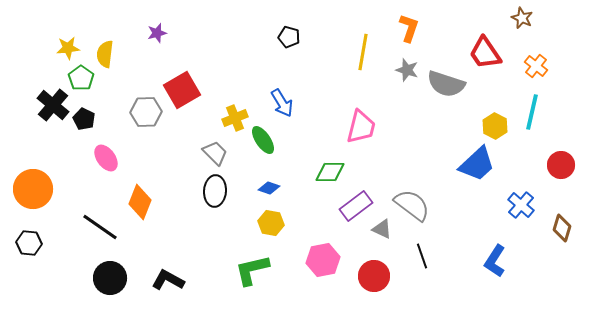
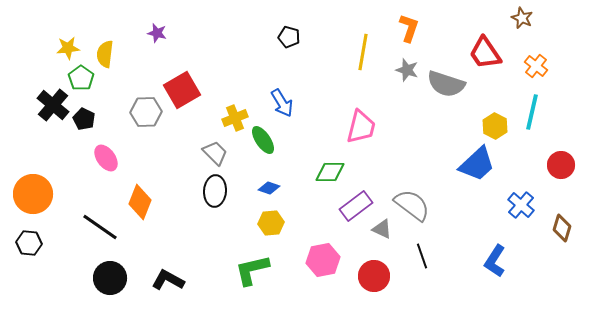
purple star at (157, 33): rotated 30 degrees clockwise
orange circle at (33, 189): moved 5 px down
yellow hexagon at (271, 223): rotated 15 degrees counterclockwise
